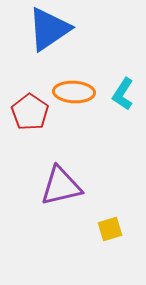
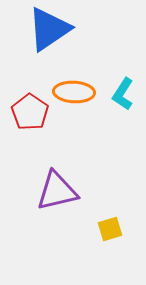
purple triangle: moved 4 px left, 5 px down
